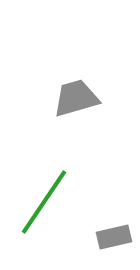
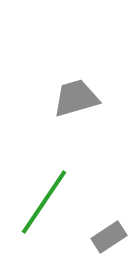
gray rectangle: moved 5 px left; rotated 20 degrees counterclockwise
